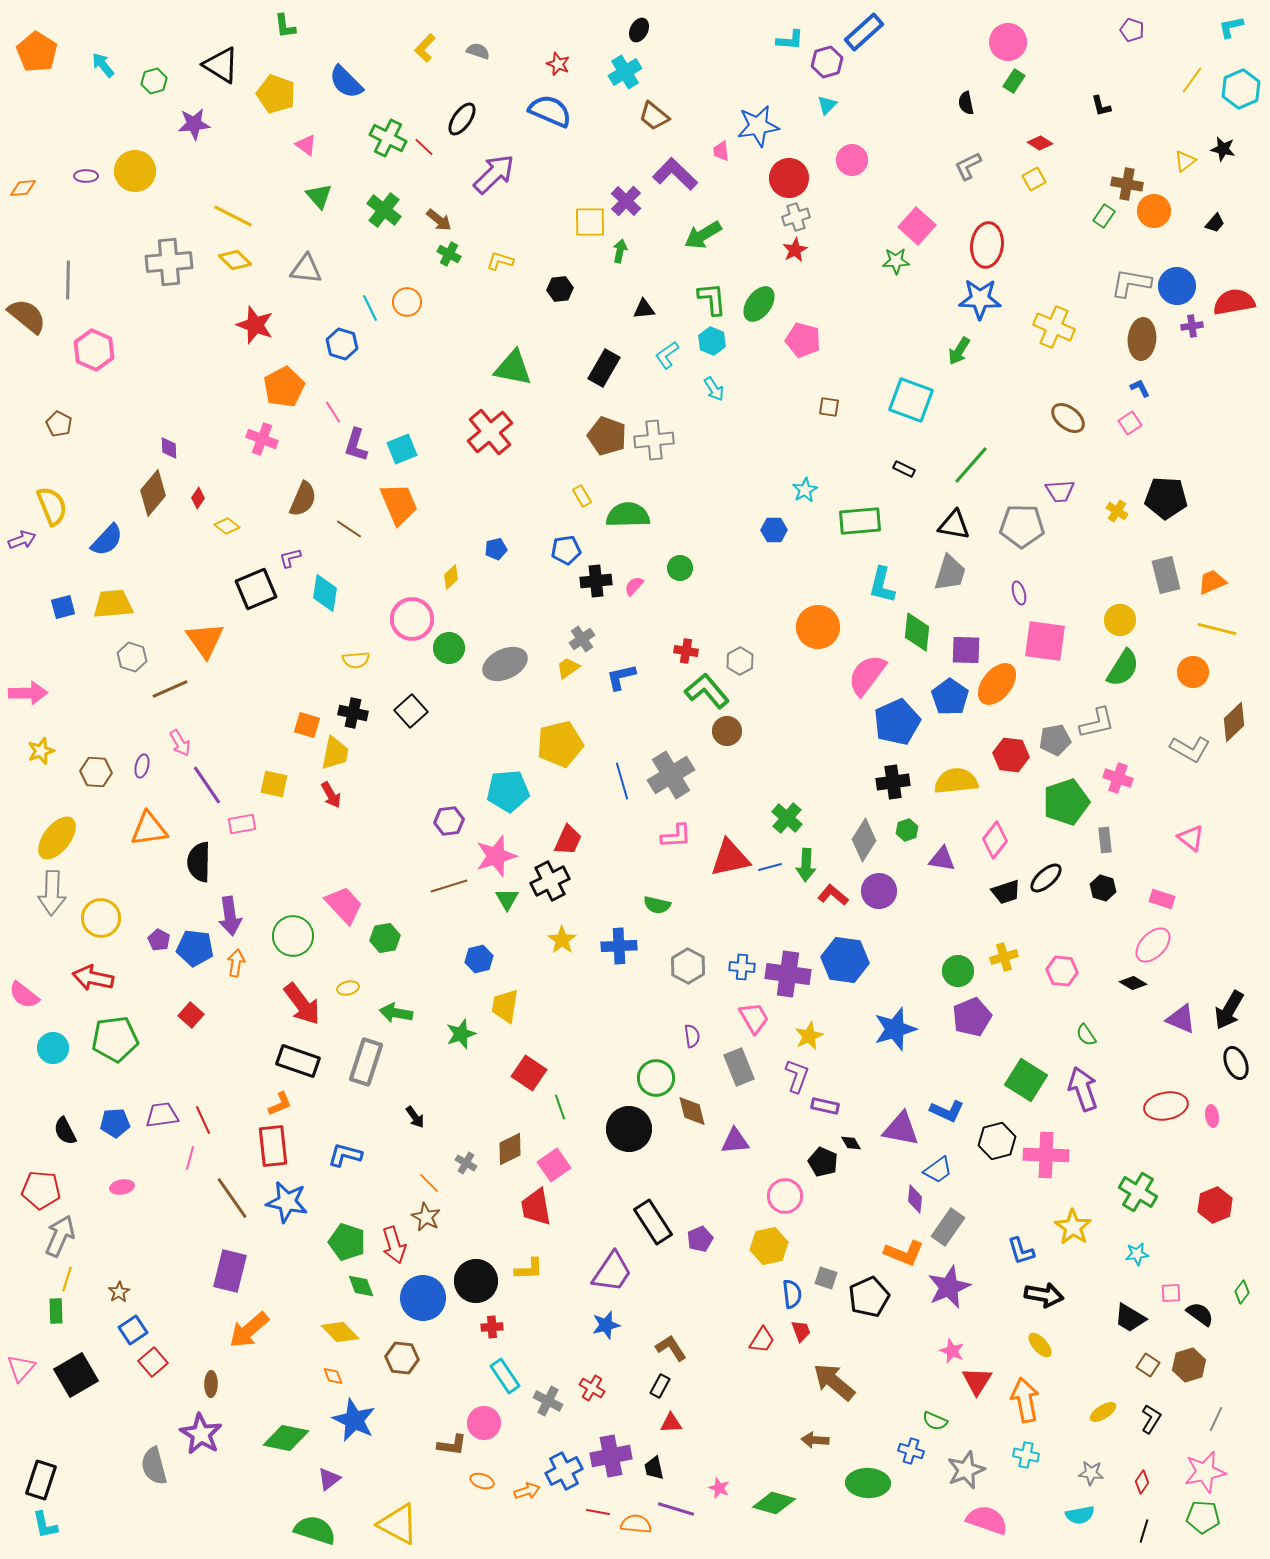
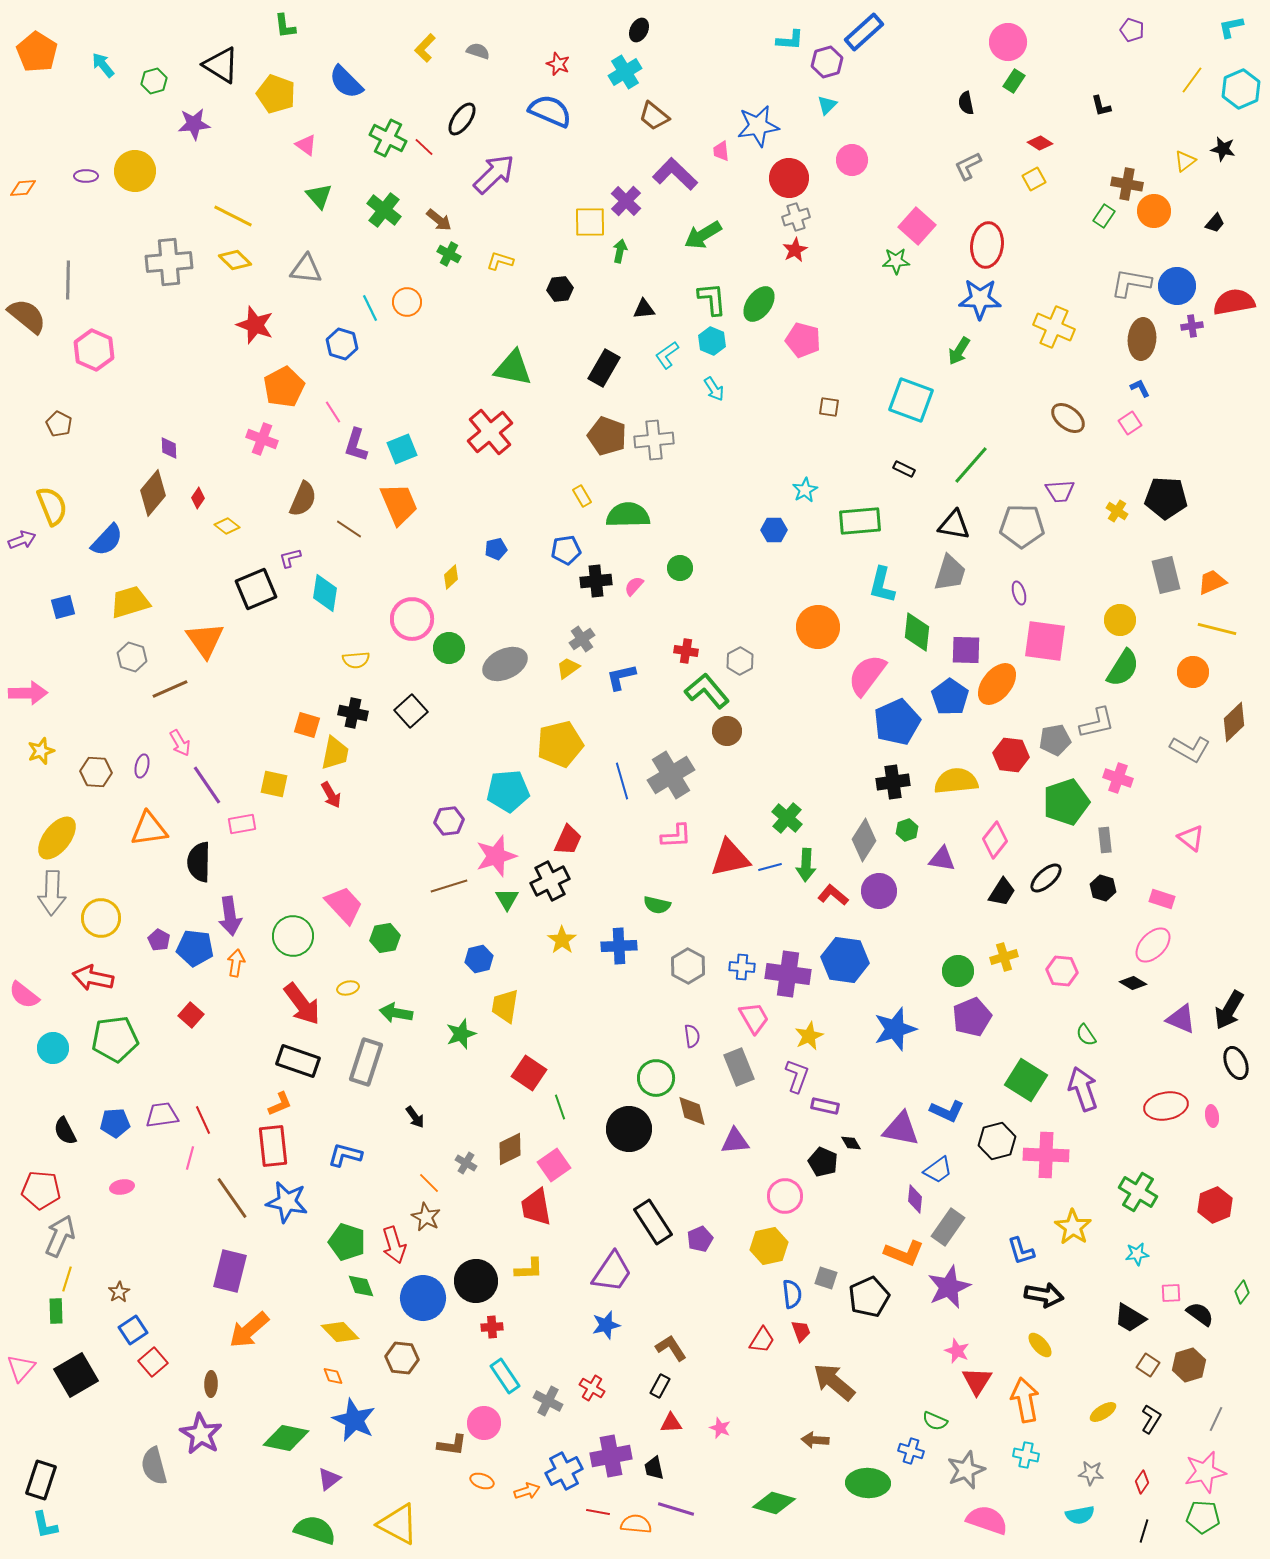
yellow trapezoid at (113, 604): moved 17 px right, 2 px up; rotated 12 degrees counterclockwise
black trapezoid at (1006, 892): moved 4 px left; rotated 40 degrees counterclockwise
pink star at (952, 1351): moved 5 px right
pink star at (719, 1488): moved 1 px right, 60 px up
